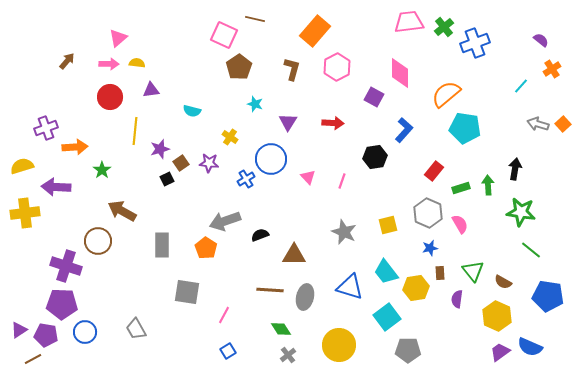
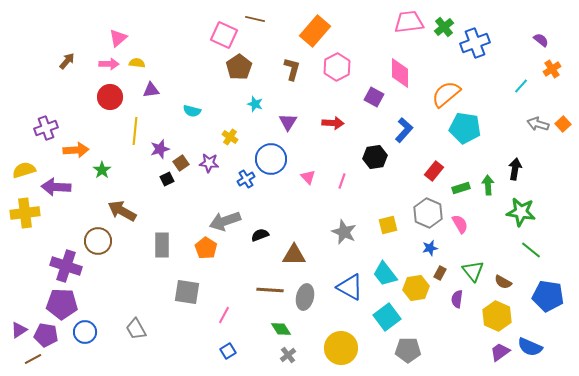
orange arrow at (75, 147): moved 1 px right, 3 px down
yellow semicircle at (22, 166): moved 2 px right, 4 px down
cyan trapezoid at (386, 272): moved 1 px left, 2 px down
brown rectangle at (440, 273): rotated 32 degrees clockwise
blue triangle at (350, 287): rotated 12 degrees clockwise
yellow circle at (339, 345): moved 2 px right, 3 px down
